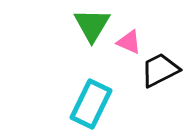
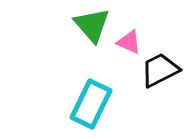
green triangle: rotated 12 degrees counterclockwise
